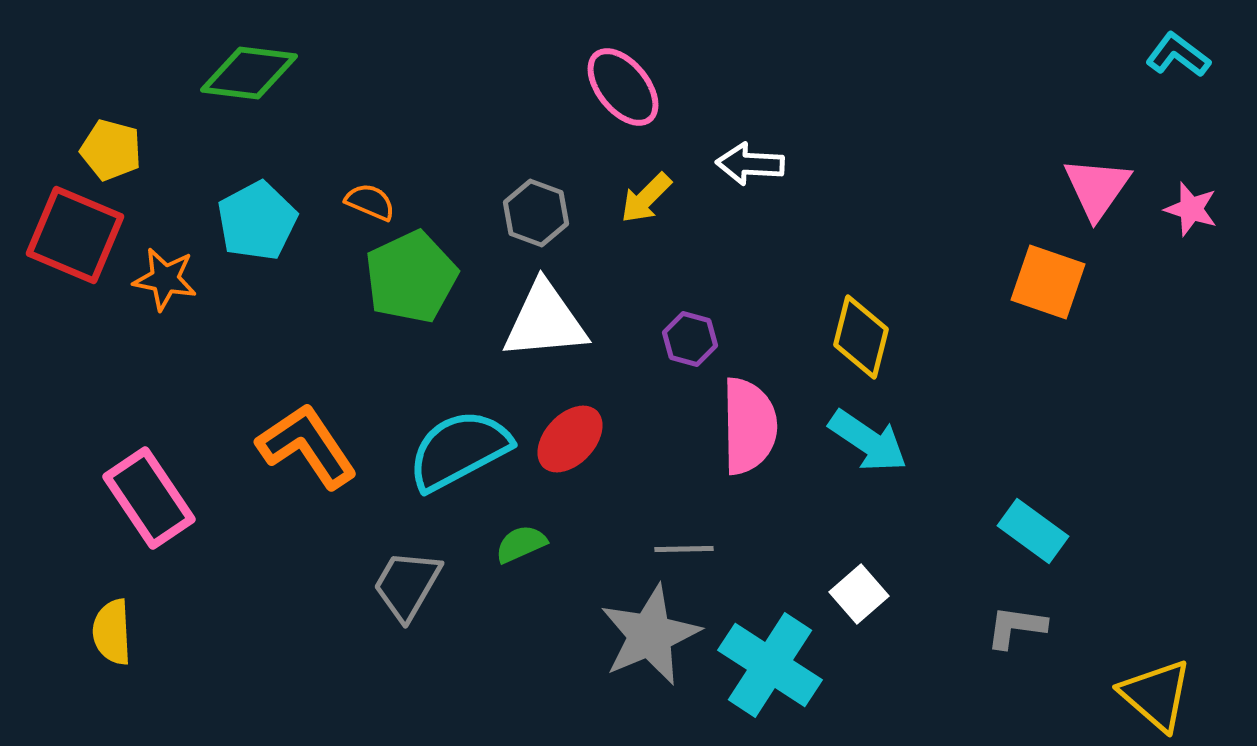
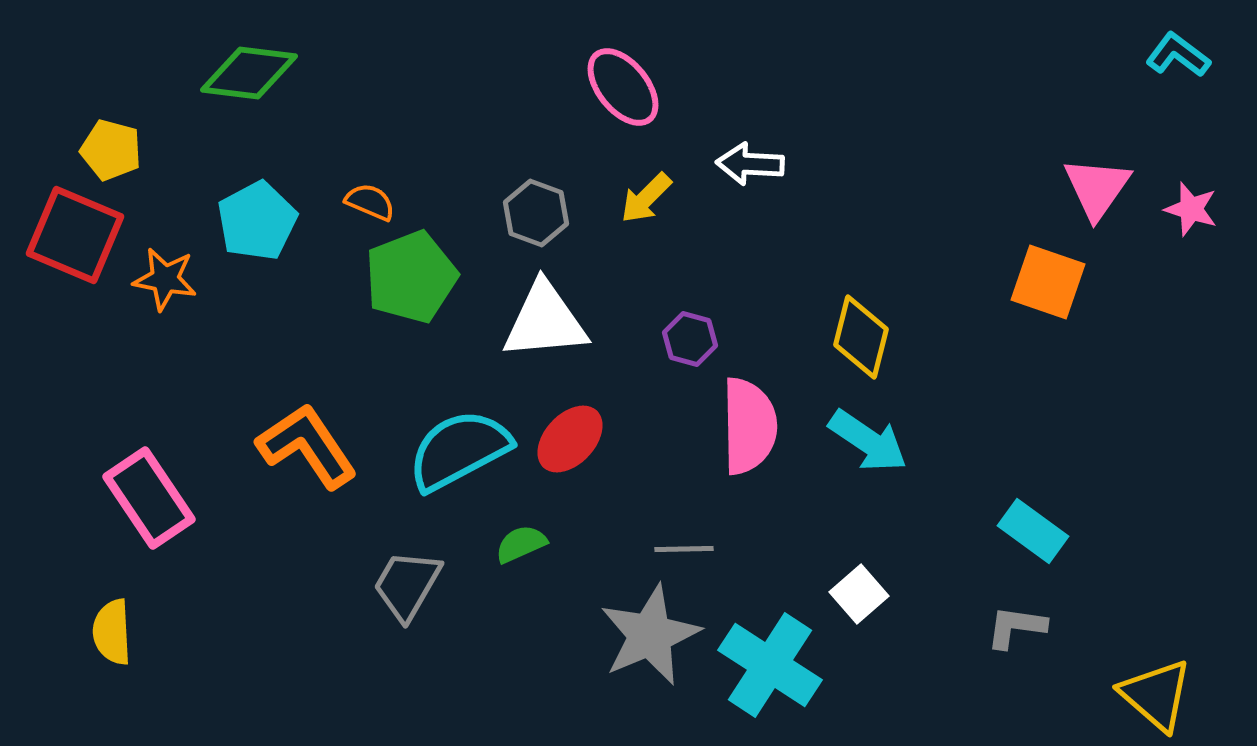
green pentagon: rotated 4 degrees clockwise
